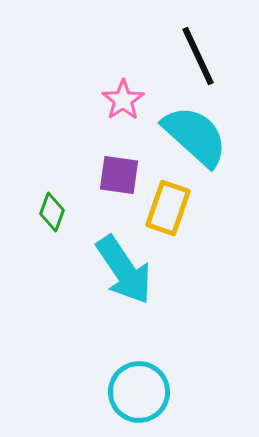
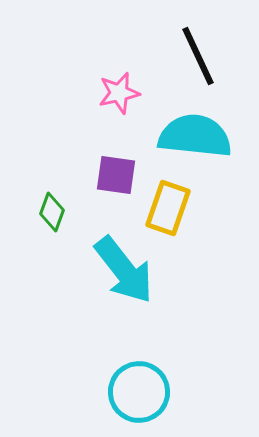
pink star: moved 4 px left, 7 px up; rotated 21 degrees clockwise
cyan semicircle: rotated 36 degrees counterclockwise
purple square: moved 3 px left
cyan arrow: rotated 4 degrees counterclockwise
